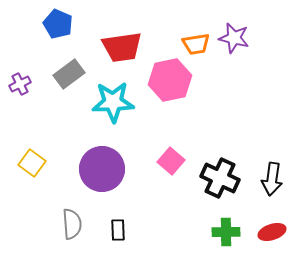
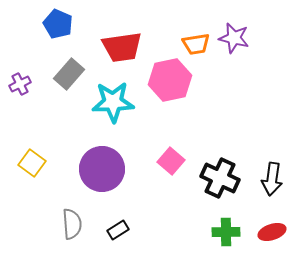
gray rectangle: rotated 12 degrees counterclockwise
black rectangle: rotated 60 degrees clockwise
